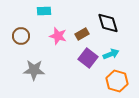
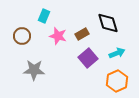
cyan rectangle: moved 5 px down; rotated 64 degrees counterclockwise
brown circle: moved 1 px right
cyan arrow: moved 6 px right, 1 px up
purple square: rotated 12 degrees clockwise
orange hexagon: rotated 20 degrees clockwise
